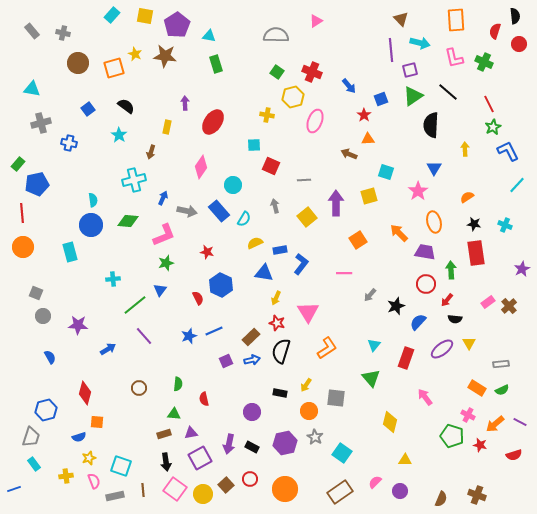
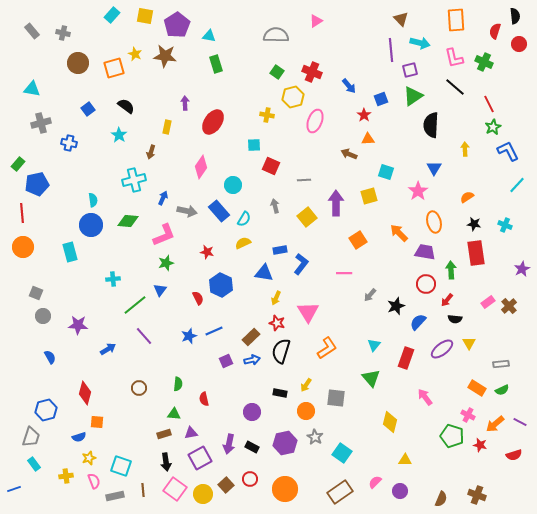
black line at (448, 92): moved 7 px right, 5 px up
yellow semicircle at (255, 243): moved 12 px left
orange circle at (309, 411): moved 3 px left
